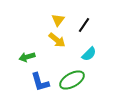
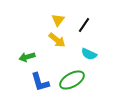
cyan semicircle: rotated 70 degrees clockwise
